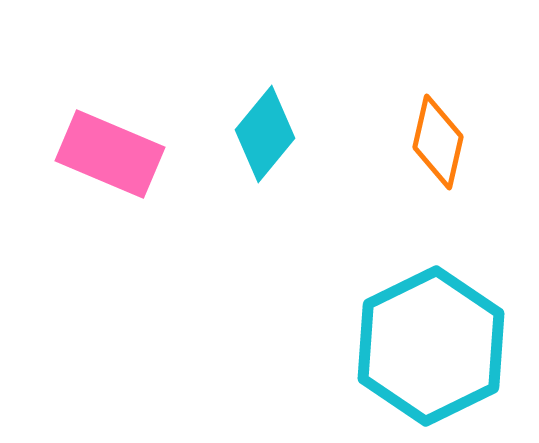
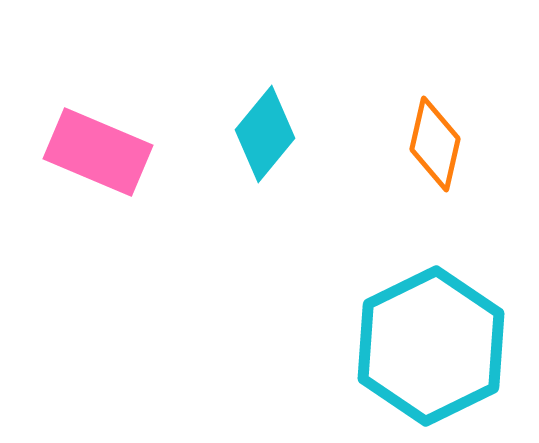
orange diamond: moved 3 px left, 2 px down
pink rectangle: moved 12 px left, 2 px up
